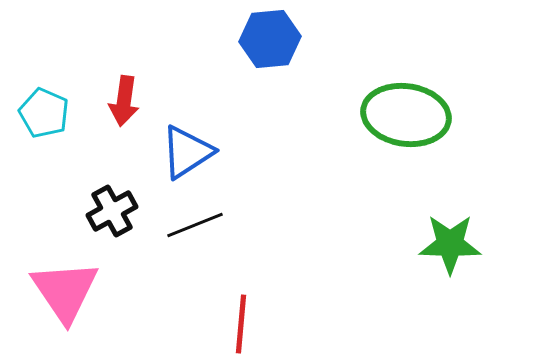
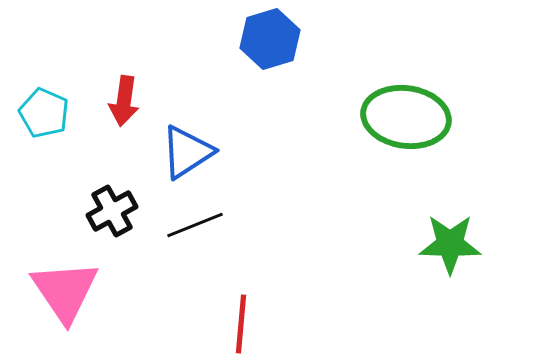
blue hexagon: rotated 12 degrees counterclockwise
green ellipse: moved 2 px down
